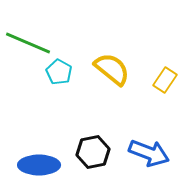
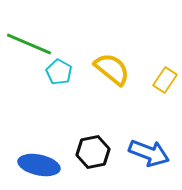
green line: moved 1 px right, 1 px down
blue ellipse: rotated 12 degrees clockwise
